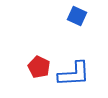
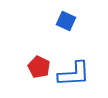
blue square: moved 11 px left, 5 px down
